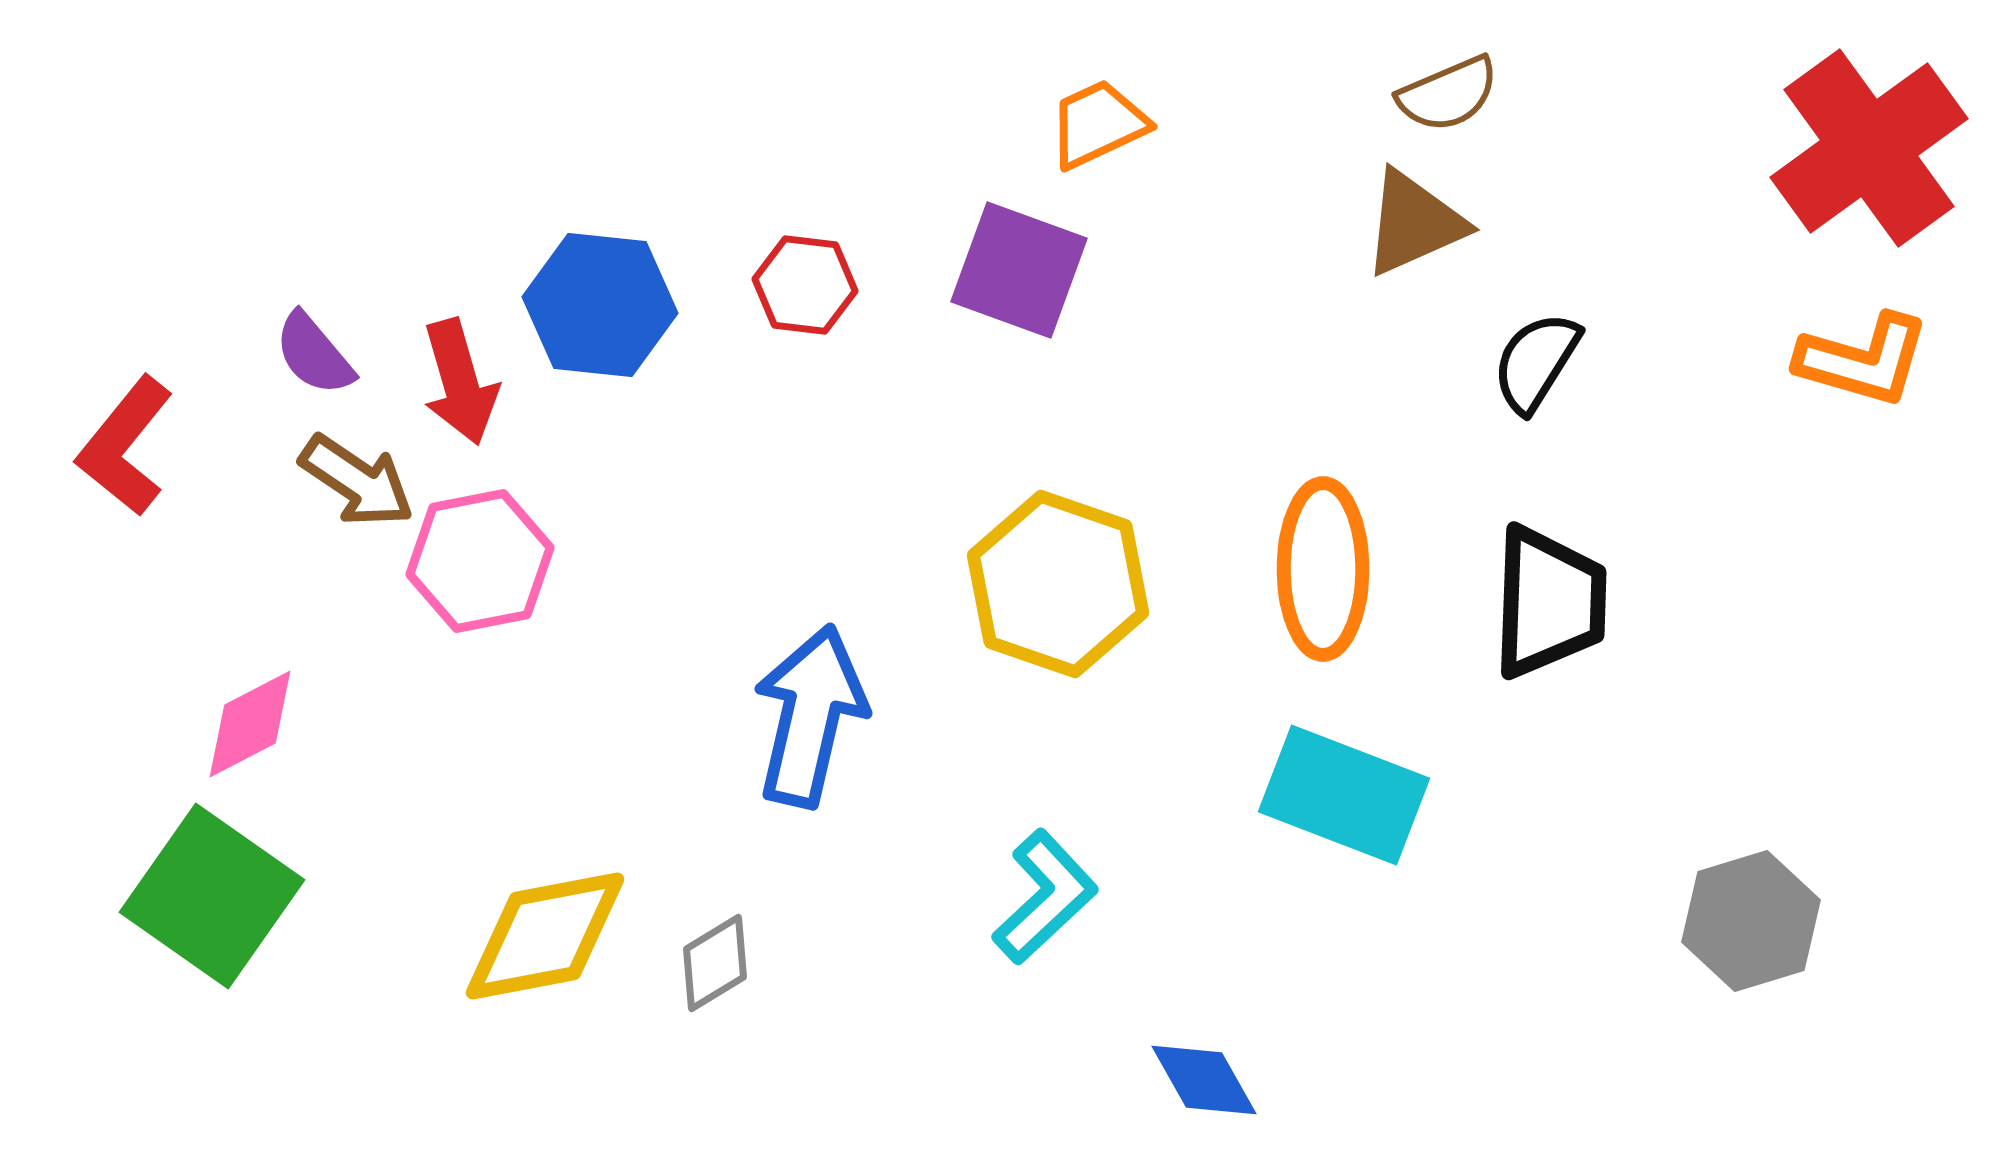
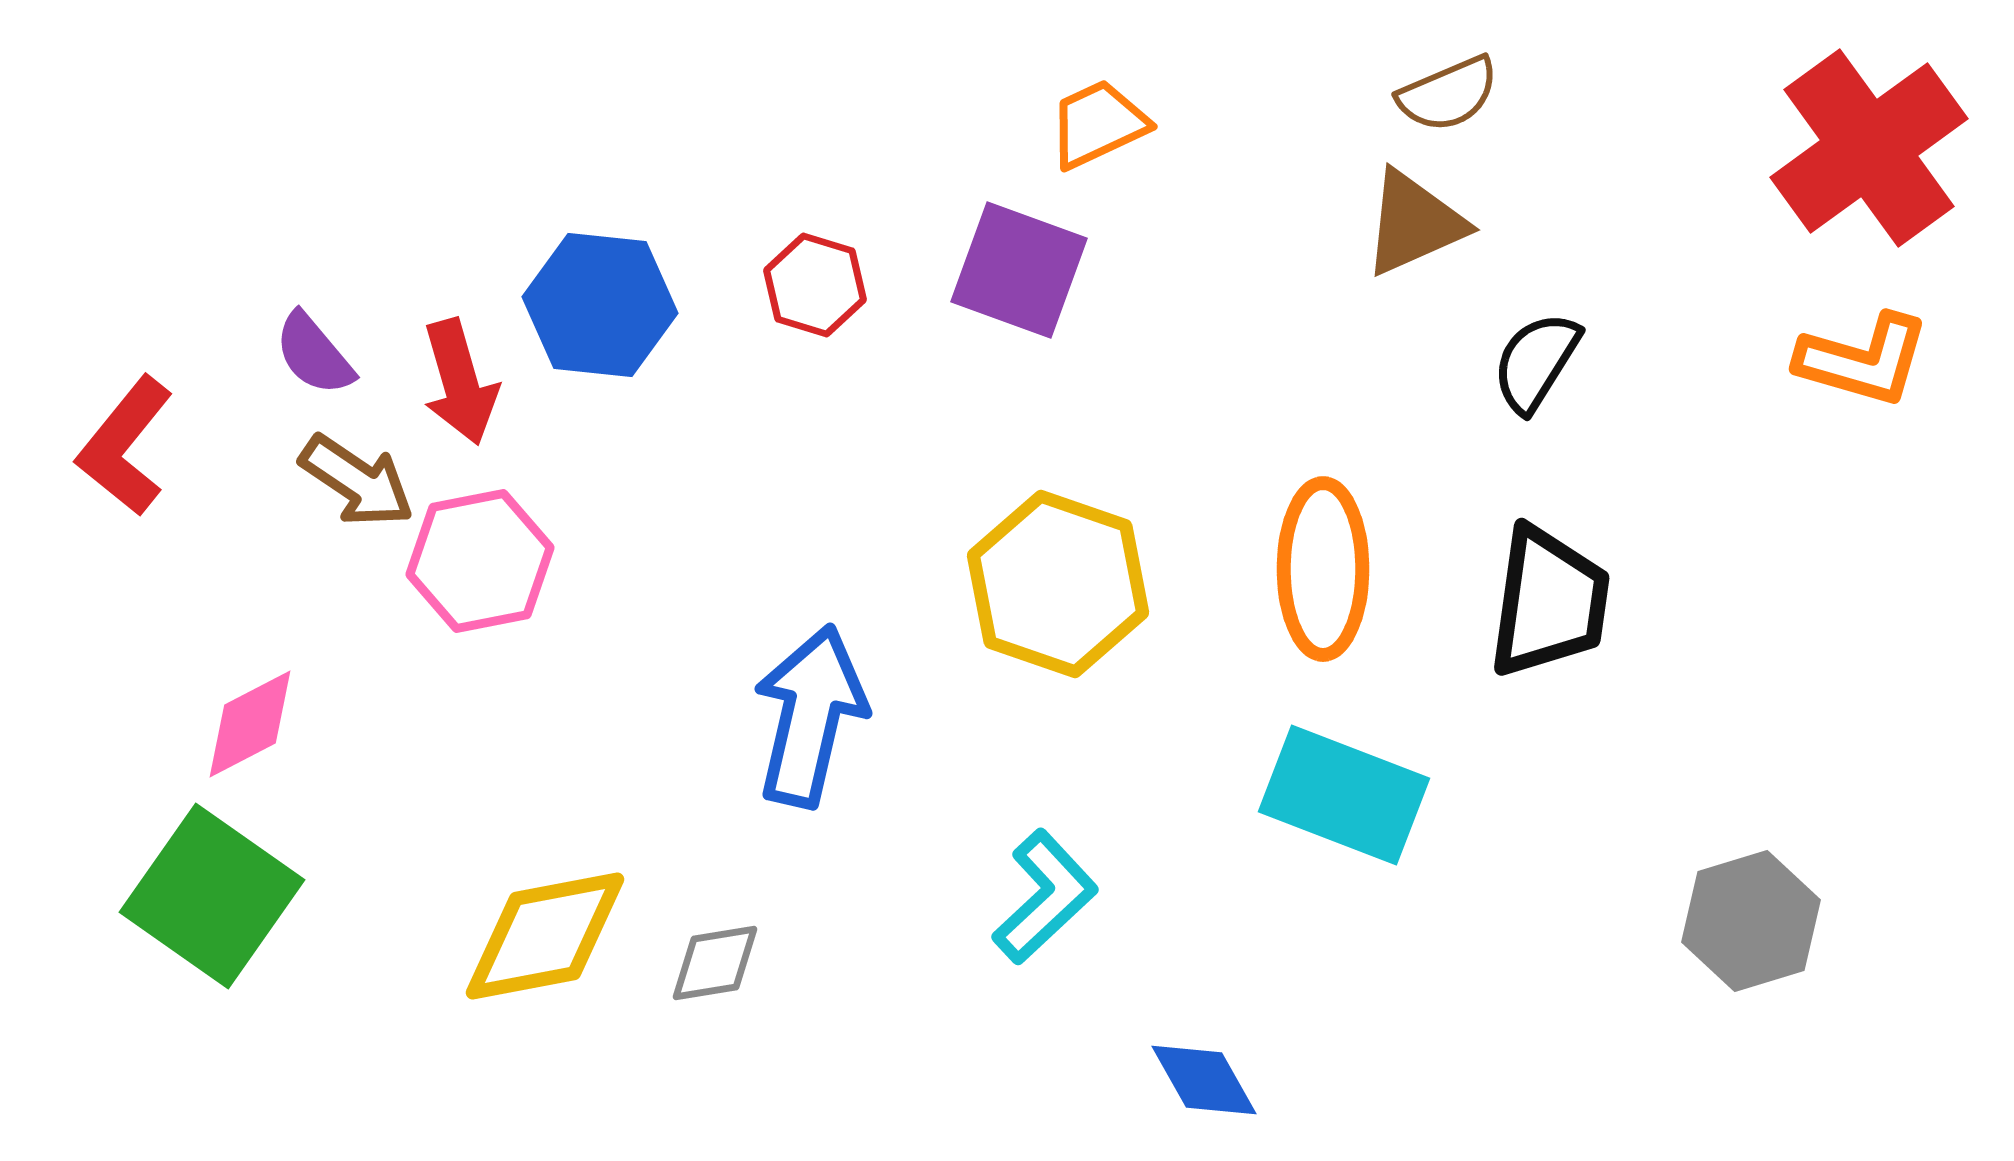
red hexagon: moved 10 px right; rotated 10 degrees clockwise
black trapezoid: rotated 6 degrees clockwise
gray diamond: rotated 22 degrees clockwise
